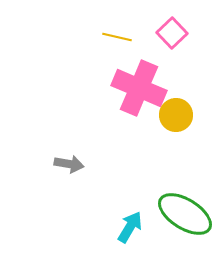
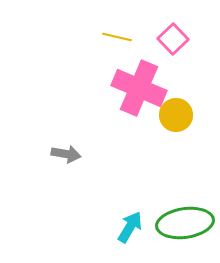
pink square: moved 1 px right, 6 px down
gray arrow: moved 3 px left, 10 px up
green ellipse: moved 9 px down; rotated 40 degrees counterclockwise
